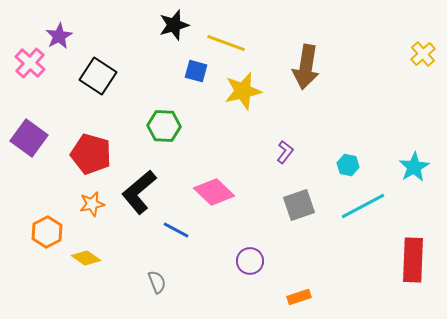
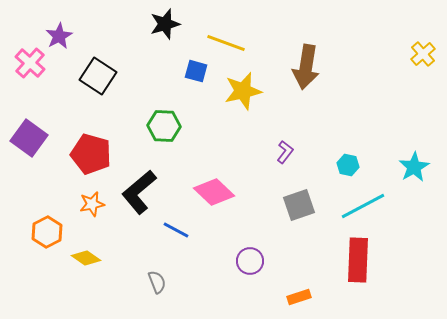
black star: moved 9 px left, 1 px up
red rectangle: moved 55 px left
